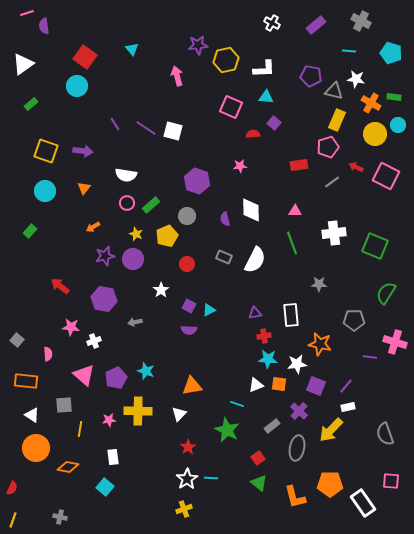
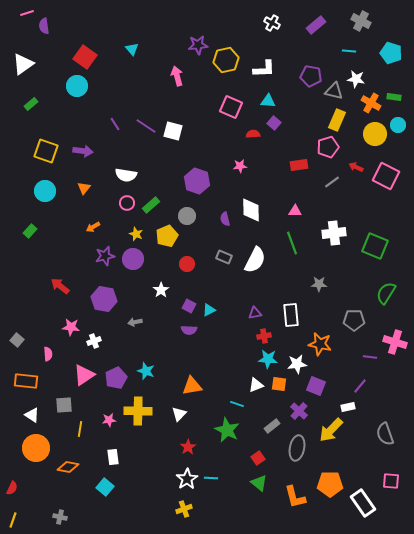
cyan triangle at (266, 97): moved 2 px right, 4 px down
purple line at (146, 128): moved 2 px up
pink triangle at (84, 375): rotated 45 degrees clockwise
purple line at (346, 386): moved 14 px right
